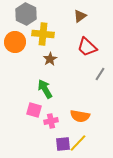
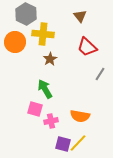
brown triangle: rotated 32 degrees counterclockwise
pink square: moved 1 px right, 1 px up
purple square: rotated 21 degrees clockwise
